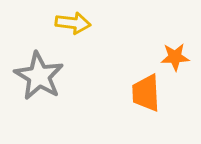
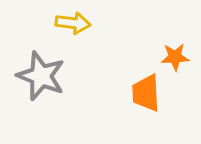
gray star: moved 2 px right; rotated 9 degrees counterclockwise
